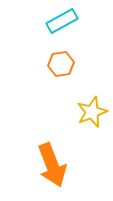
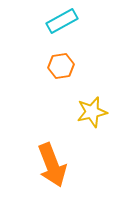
orange hexagon: moved 2 px down
yellow star: rotated 8 degrees clockwise
